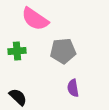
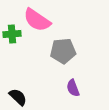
pink semicircle: moved 2 px right, 1 px down
green cross: moved 5 px left, 17 px up
purple semicircle: rotated 12 degrees counterclockwise
